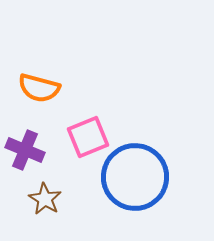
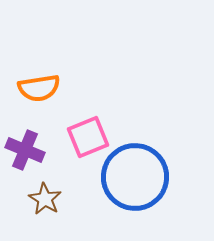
orange semicircle: rotated 24 degrees counterclockwise
